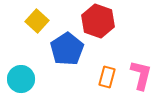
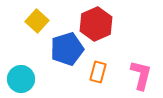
red hexagon: moved 2 px left, 3 px down; rotated 16 degrees clockwise
blue pentagon: rotated 16 degrees clockwise
orange rectangle: moved 9 px left, 5 px up
